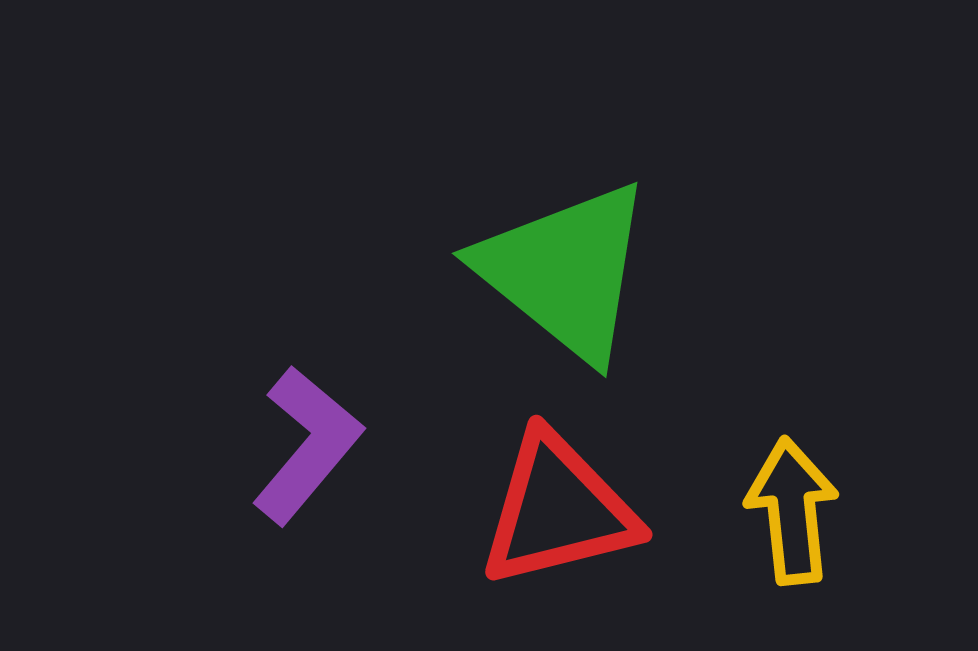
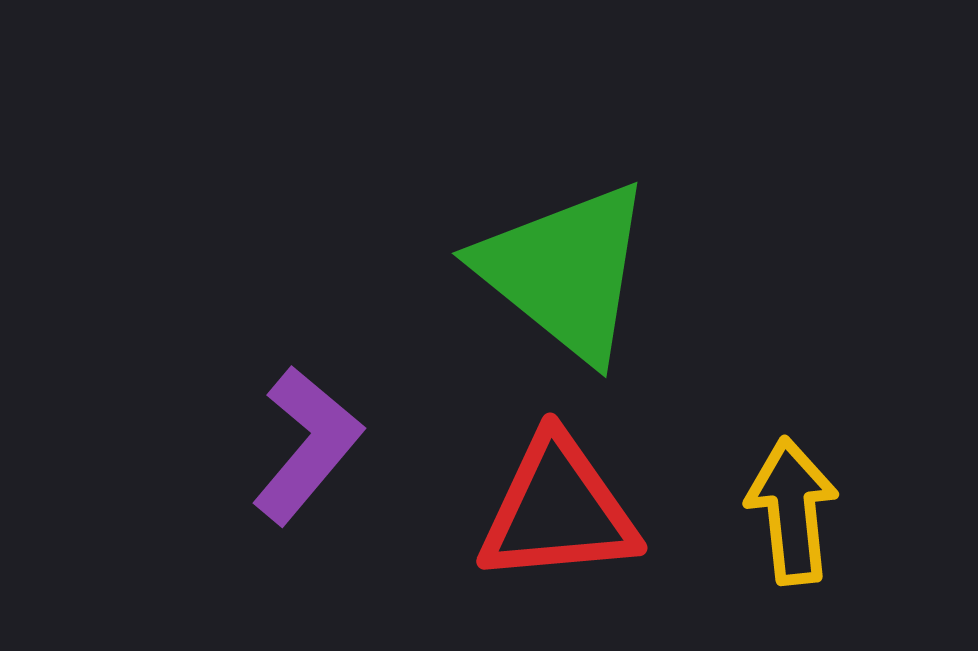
red triangle: rotated 9 degrees clockwise
